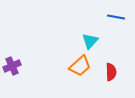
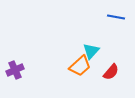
cyan triangle: moved 1 px right, 10 px down
purple cross: moved 3 px right, 4 px down
red semicircle: rotated 42 degrees clockwise
